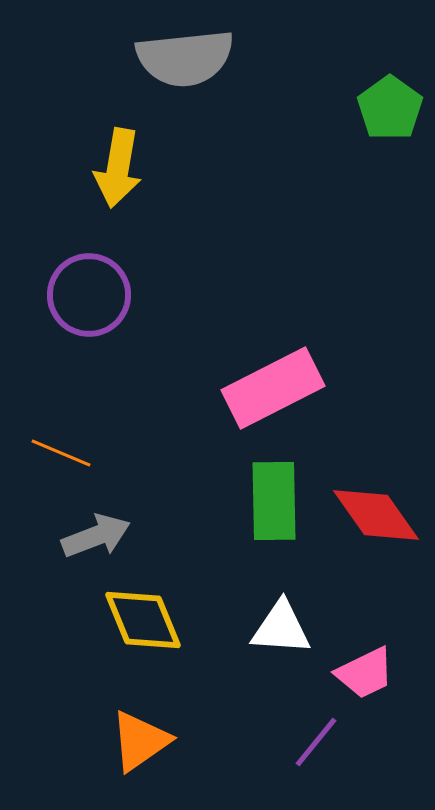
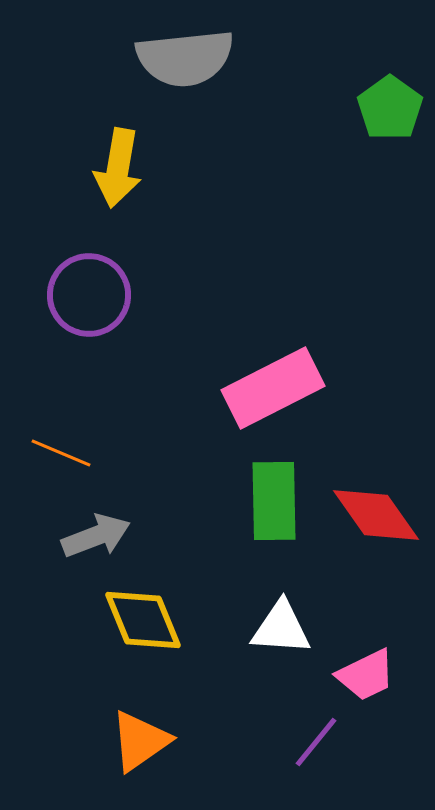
pink trapezoid: moved 1 px right, 2 px down
